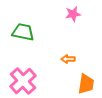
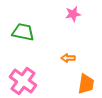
orange arrow: moved 1 px up
pink cross: rotated 12 degrees counterclockwise
